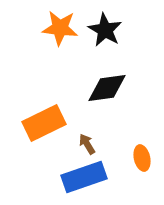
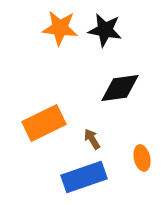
black star: rotated 20 degrees counterclockwise
black diamond: moved 13 px right
brown arrow: moved 5 px right, 5 px up
